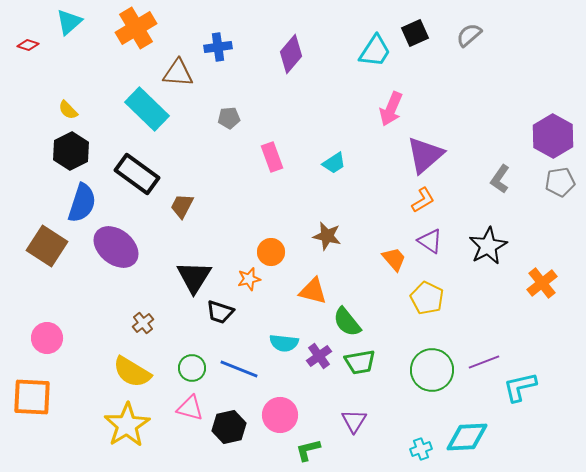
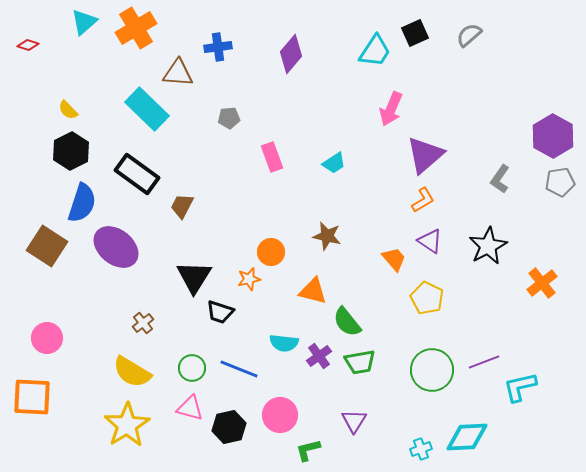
cyan triangle at (69, 22): moved 15 px right
